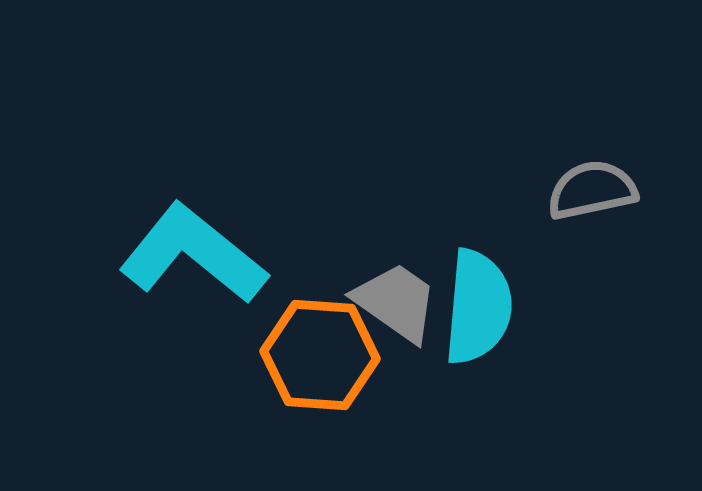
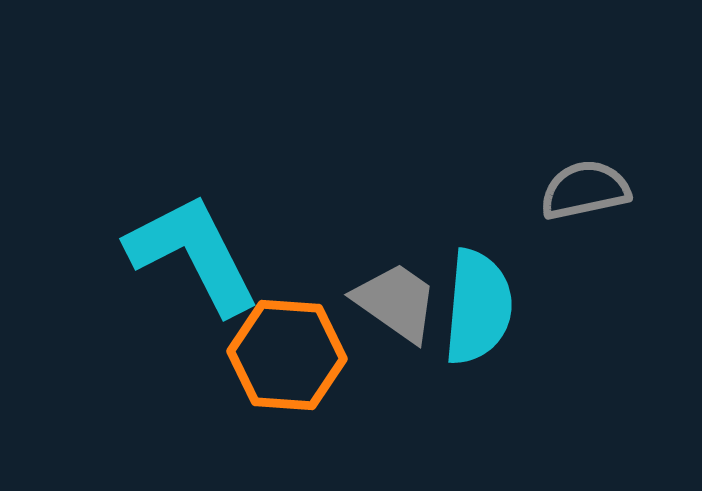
gray semicircle: moved 7 px left
cyan L-shape: rotated 24 degrees clockwise
orange hexagon: moved 33 px left
